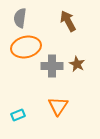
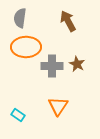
orange ellipse: rotated 12 degrees clockwise
cyan rectangle: rotated 56 degrees clockwise
